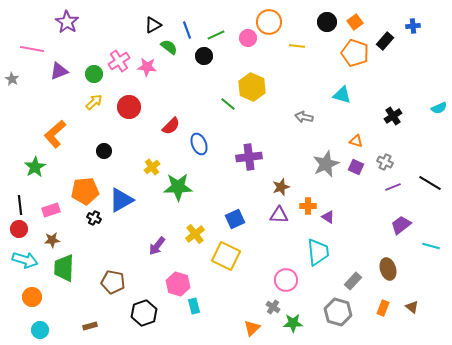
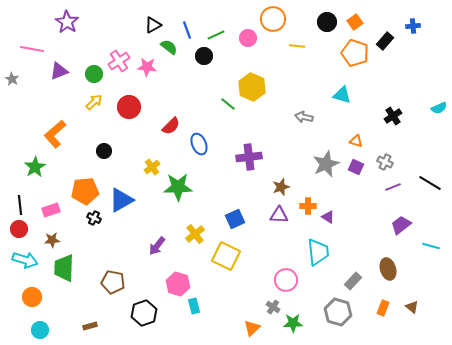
orange circle at (269, 22): moved 4 px right, 3 px up
